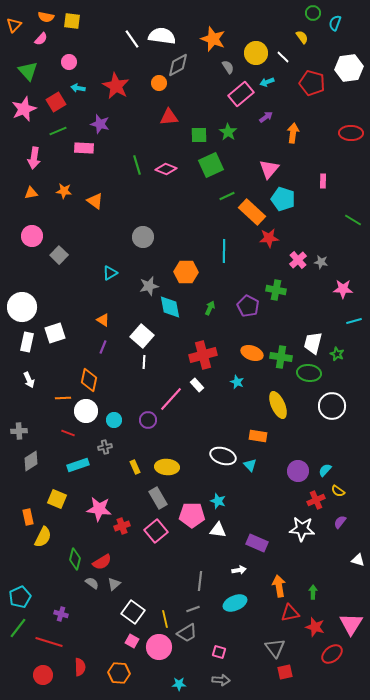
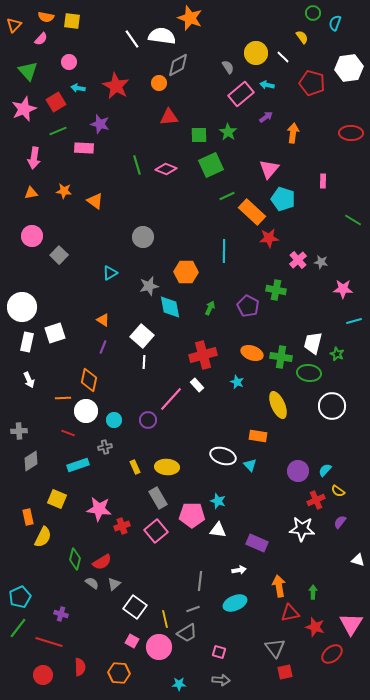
orange star at (213, 39): moved 23 px left, 21 px up
cyan arrow at (267, 82): moved 3 px down; rotated 32 degrees clockwise
white square at (133, 612): moved 2 px right, 5 px up
